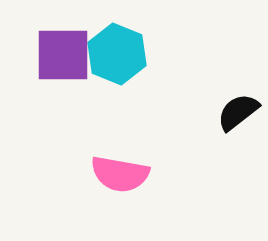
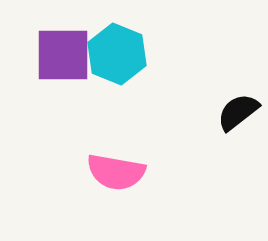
pink semicircle: moved 4 px left, 2 px up
